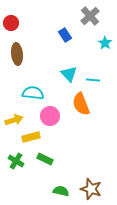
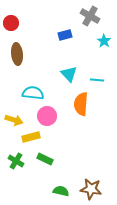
gray cross: rotated 18 degrees counterclockwise
blue rectangle: rotated 72 degrees counterclockwise
cyan star: moved 1 px left, 2 px up
cyan line: moved 4 px right
orange semicircle: rotated 25 degrees clockwise
pink circle: moved 3 px left
yellow arrow: rotated 36 degrees clockwise
brown star: rotated 10 degrees counterclockwise
